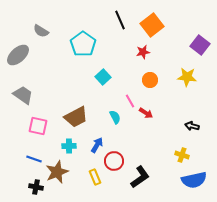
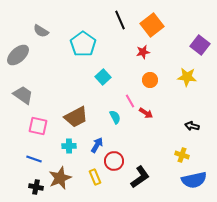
brown star: moved 3 px right, 6 px down
